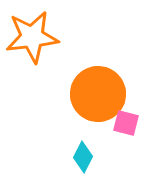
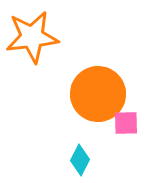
pink square: rotated 16 degrees counterclockwise
cyan diamond: moved 3 px left, 3 px down
